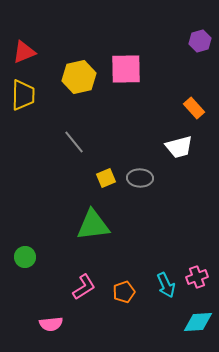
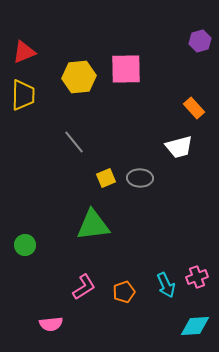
yellow hexagon: rotated 8 degrees clockwise
green circle: moved 12 px up
cyan diamond: moved 3 px left, 4 px down
